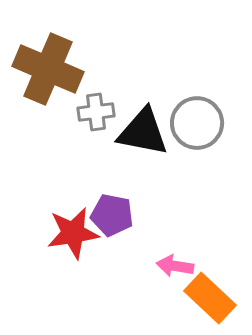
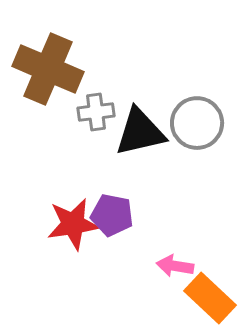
black triangle: moved 3 px left; rotated 24 degrees counterclockwise
red star: moved 9 px up
